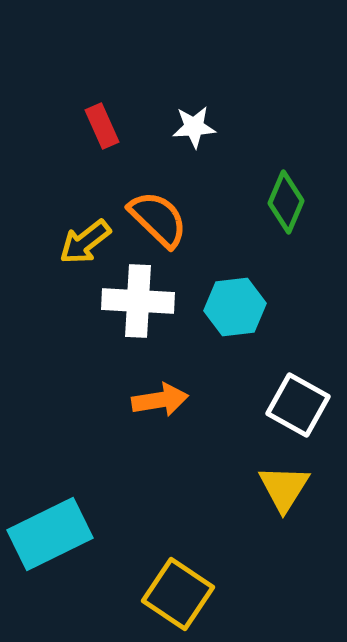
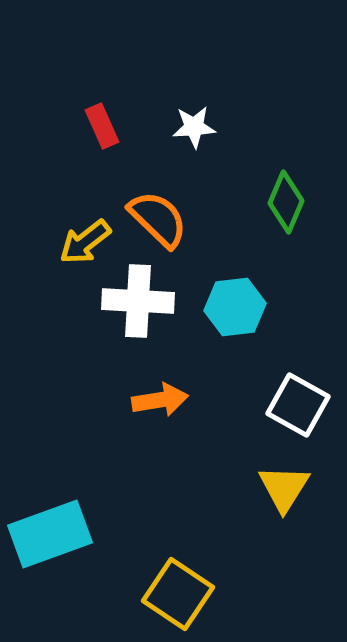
cyan rectangle: rotated 6 degrees clockwise
